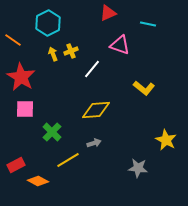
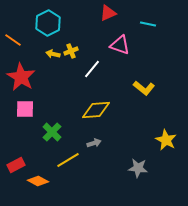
yellow arrow: rotated 56 degrees counterclockwise
